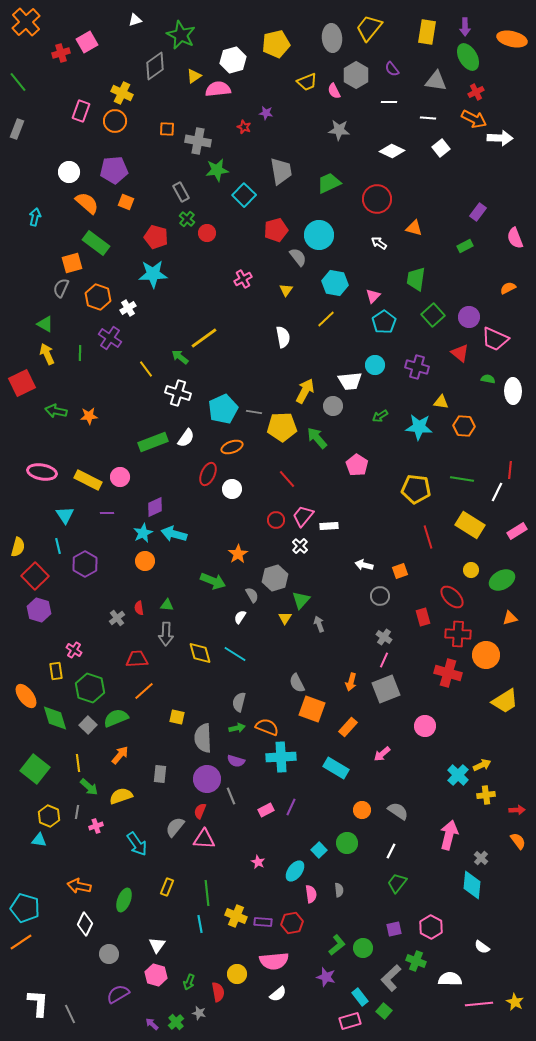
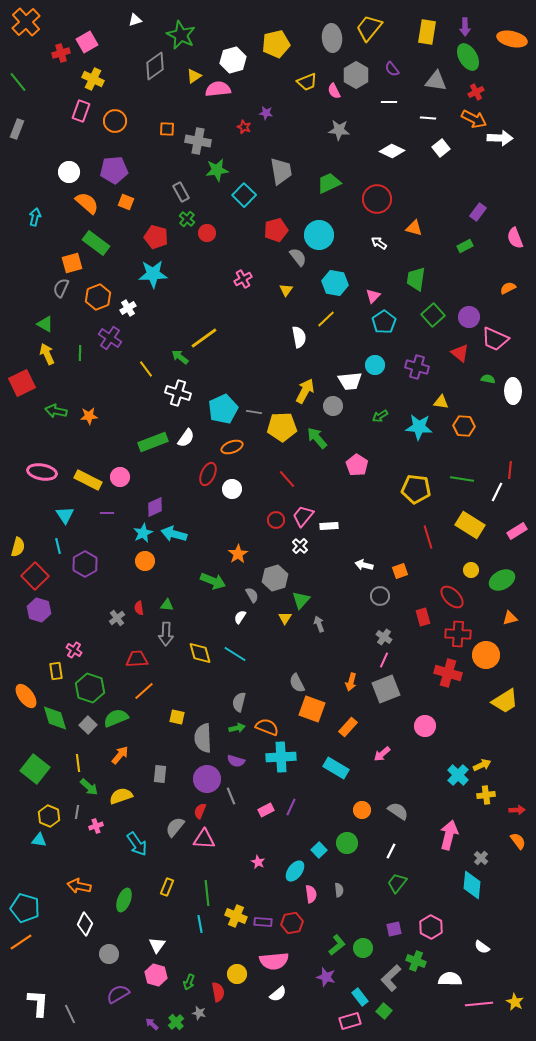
yellow cross at (122, 93): moved 29 px left, 14 px up
orange hexagon at (98, 297): rotated 20 degrees clockwise
white semicircle at (283, 337): moved 16 px right
